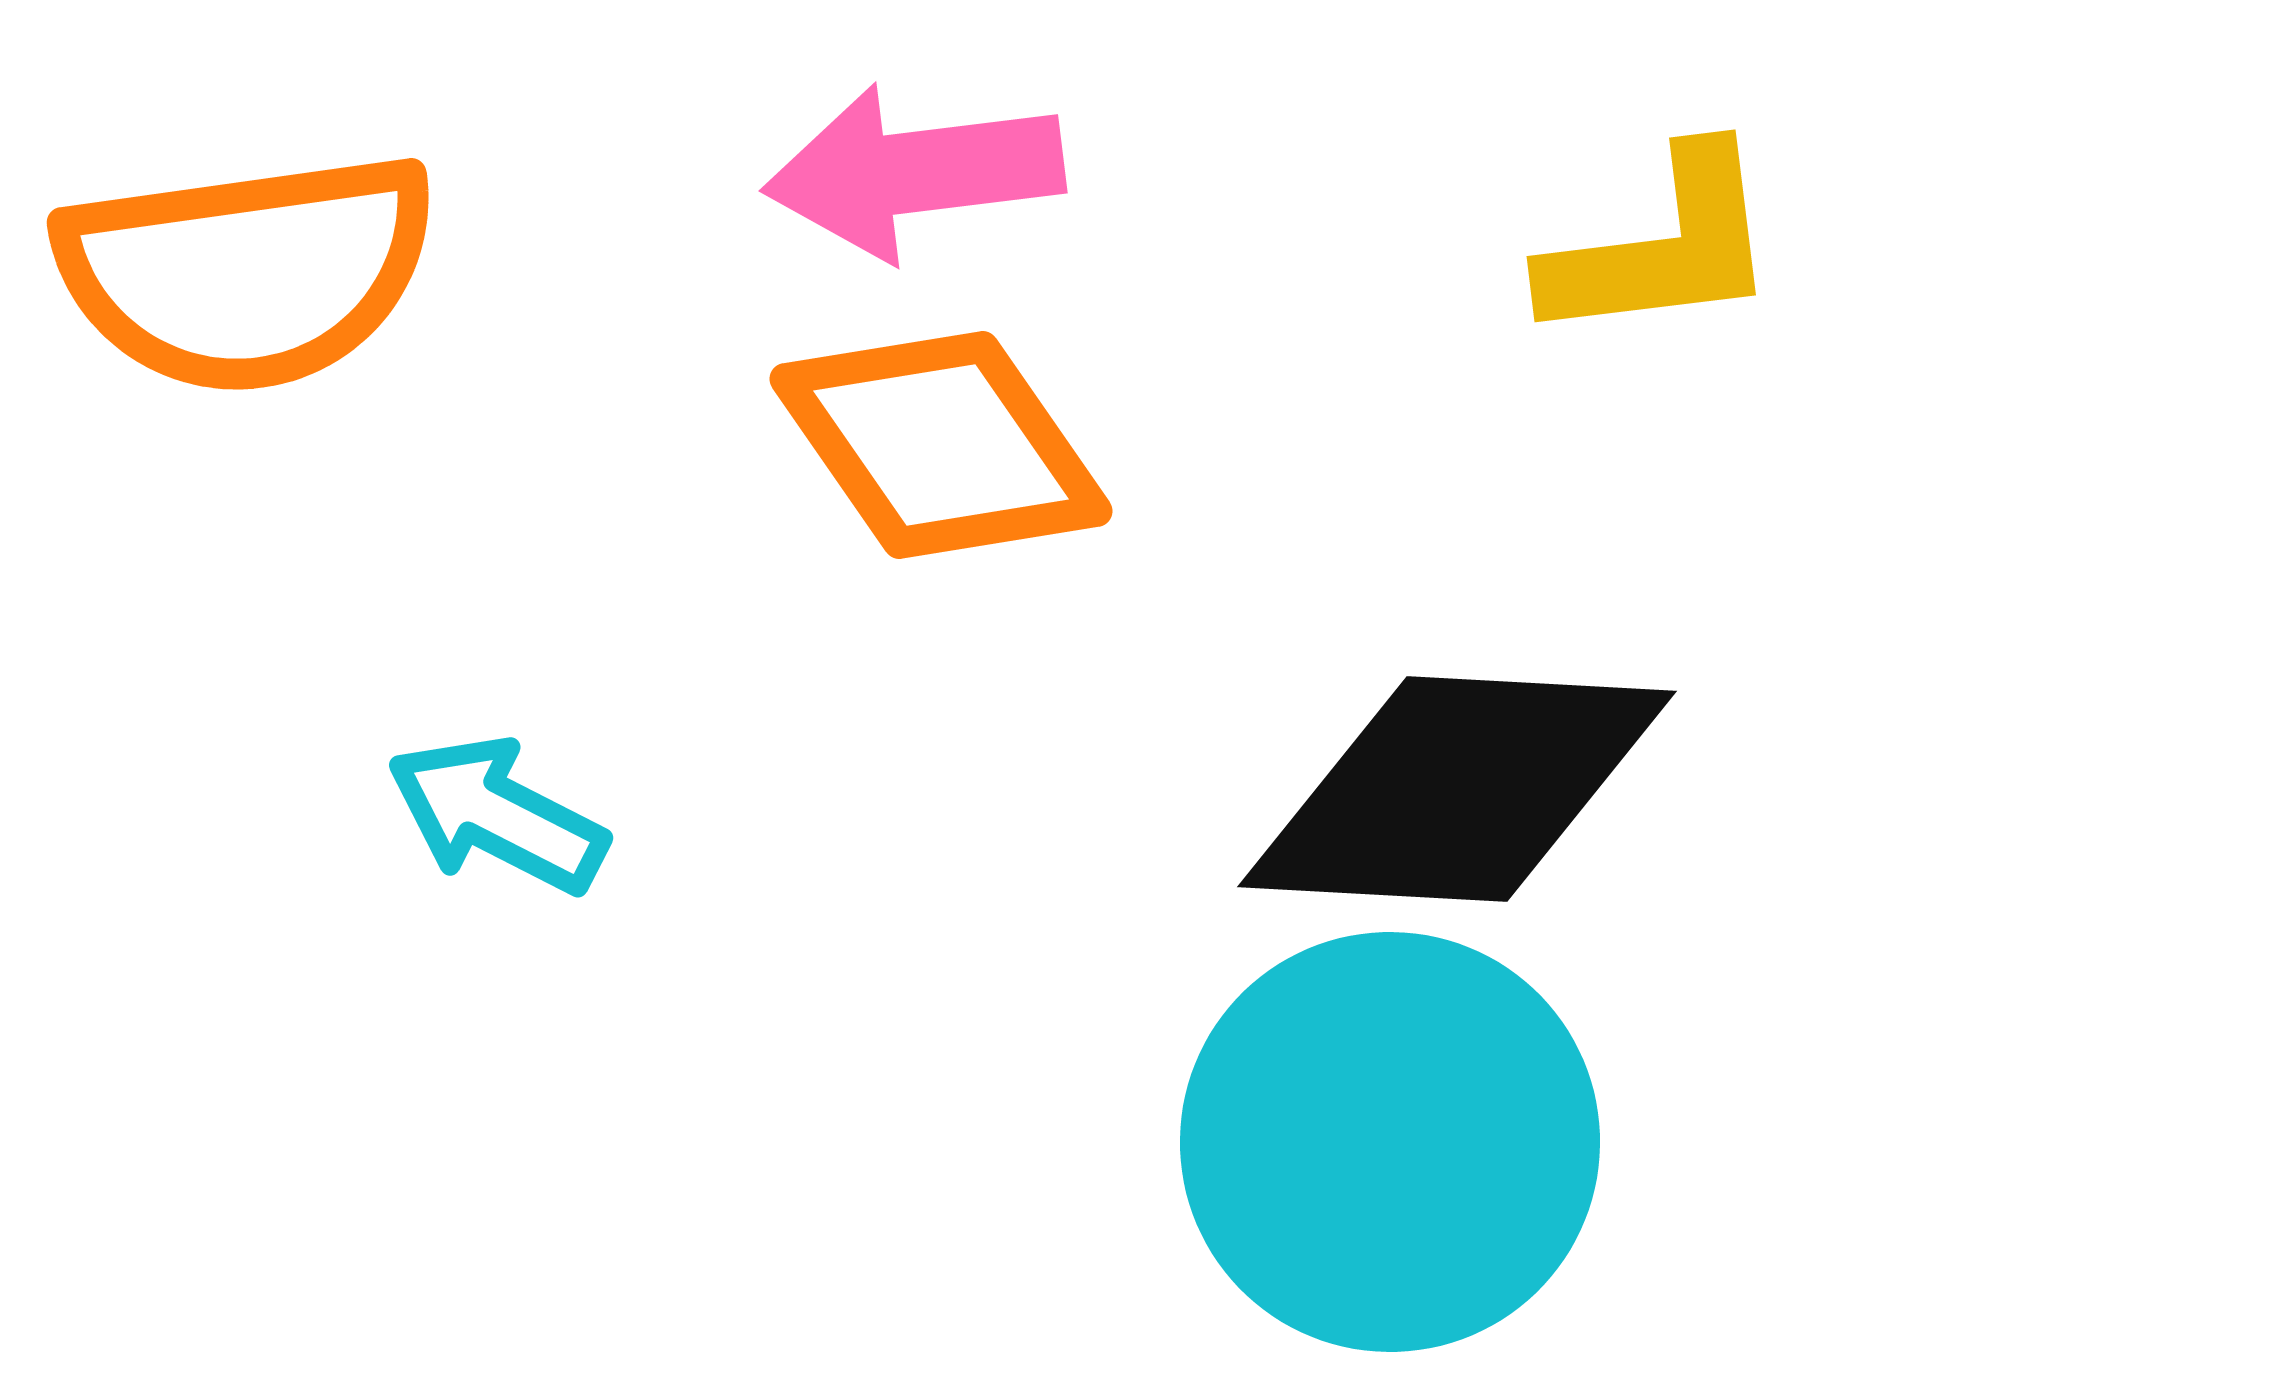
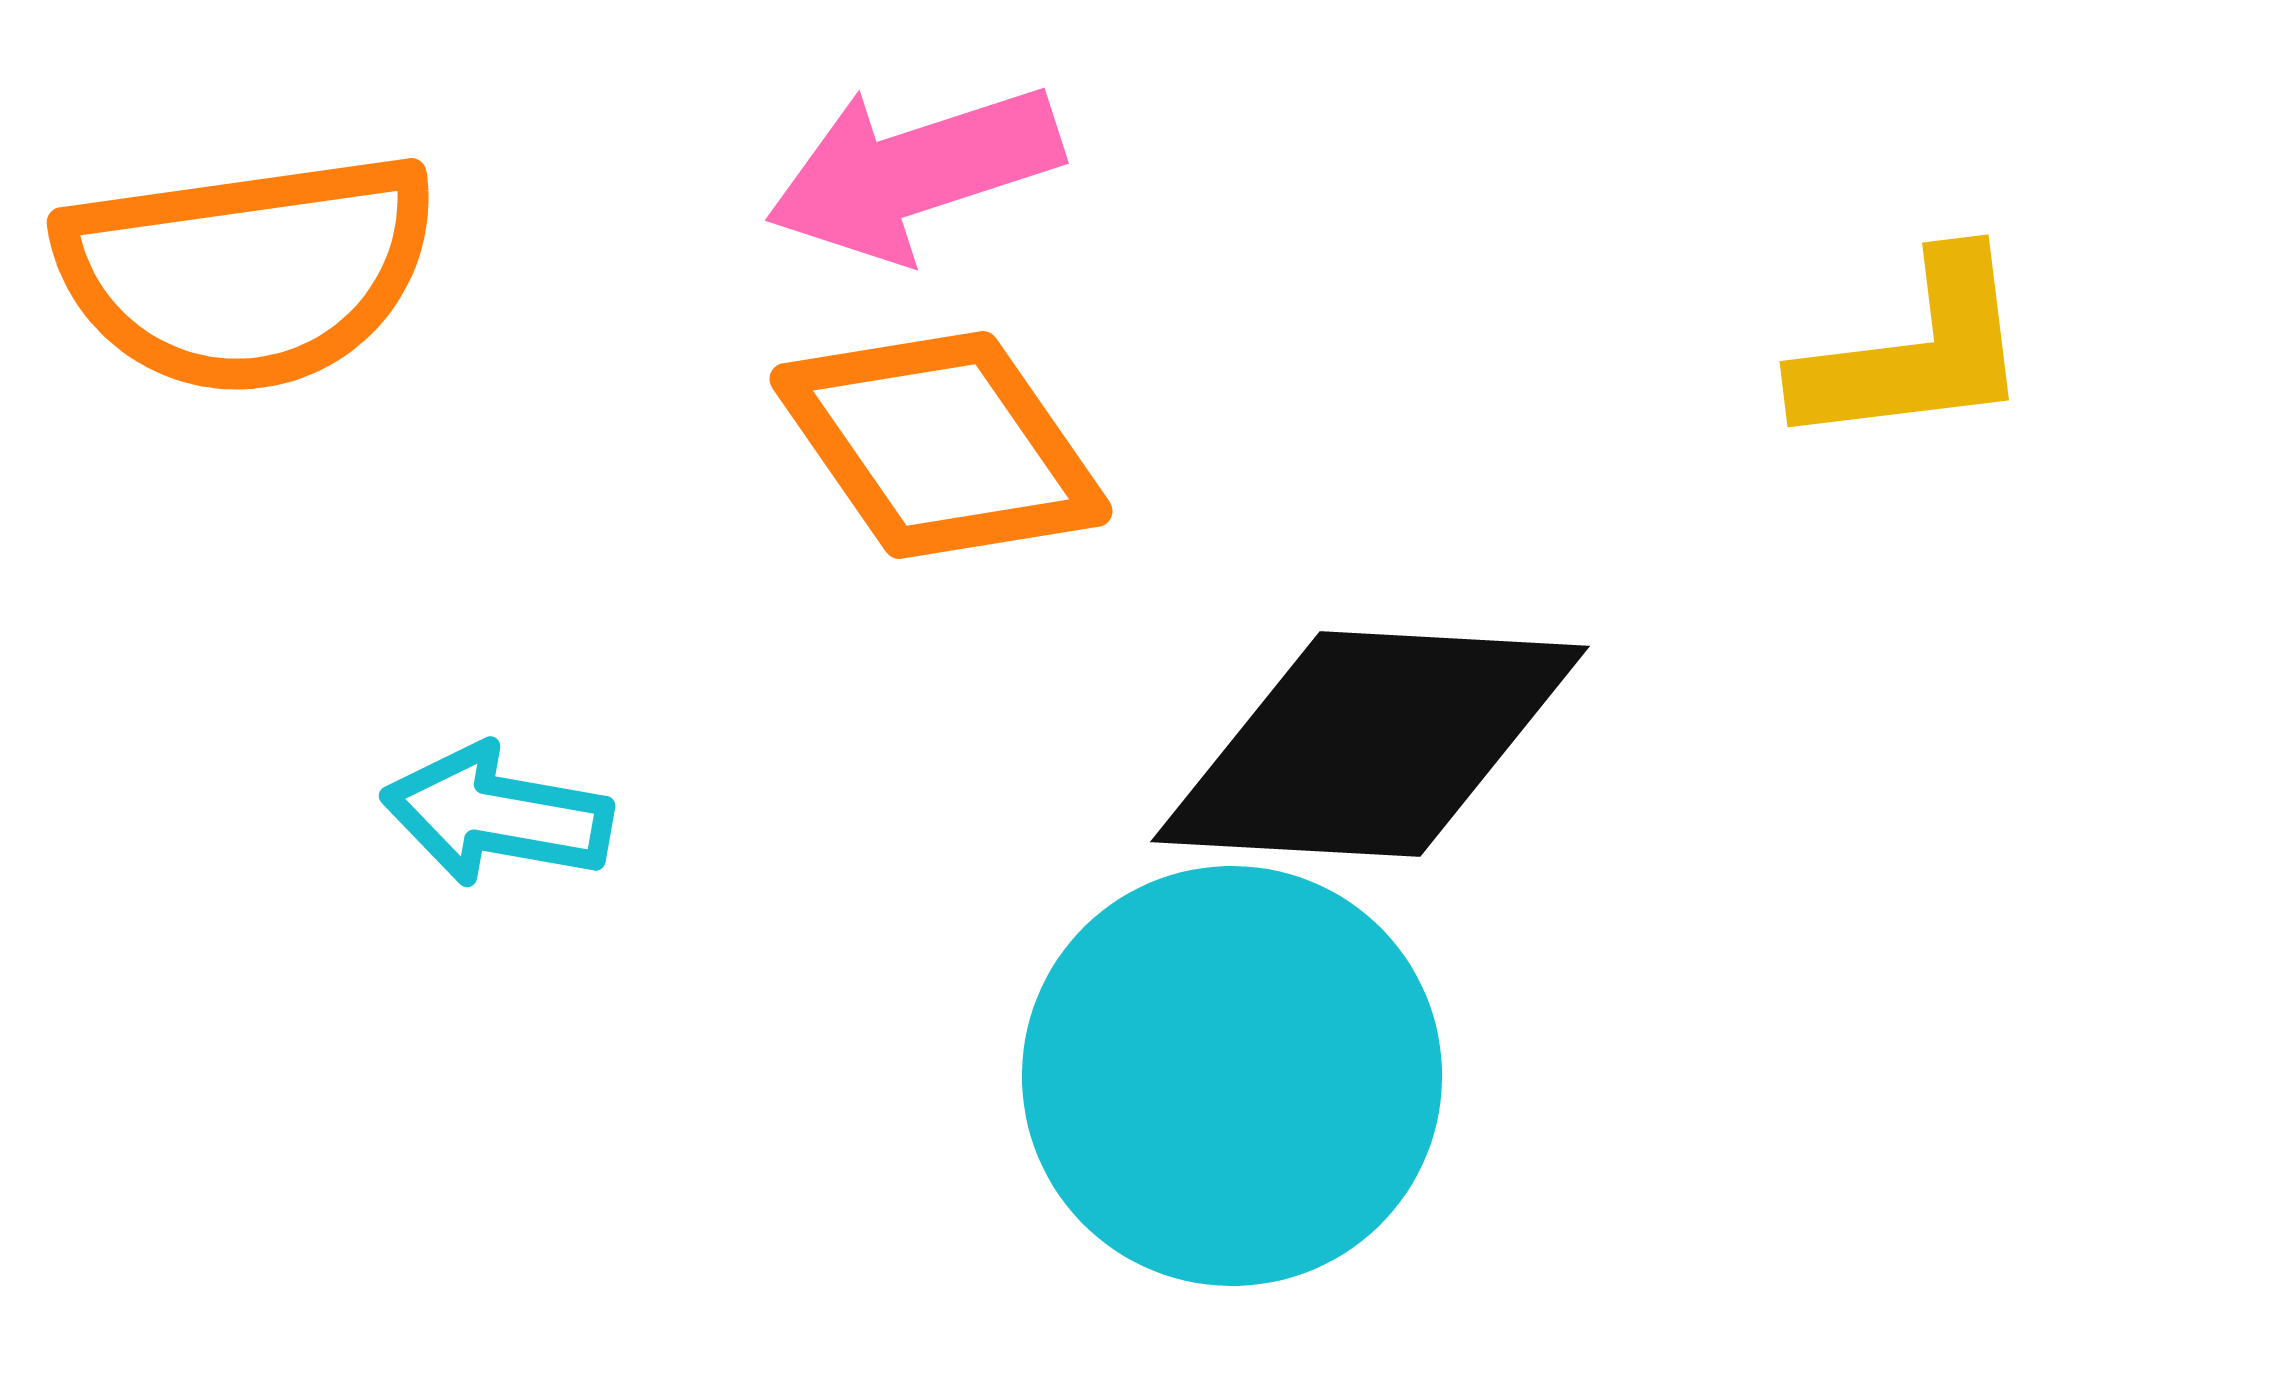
pink arrow: rotated 11 degrees counterclockwise
yellow L-shape: moved 253 px right, 105 px down
black diamond: moved 87 px left, 45 px up
cyan arrow: rotated 17 degrees counterclockwise
cyan circle: moved 158 px left, 66 px up
